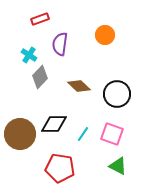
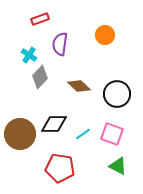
cyan line: rotated 21 degrees clockwise
